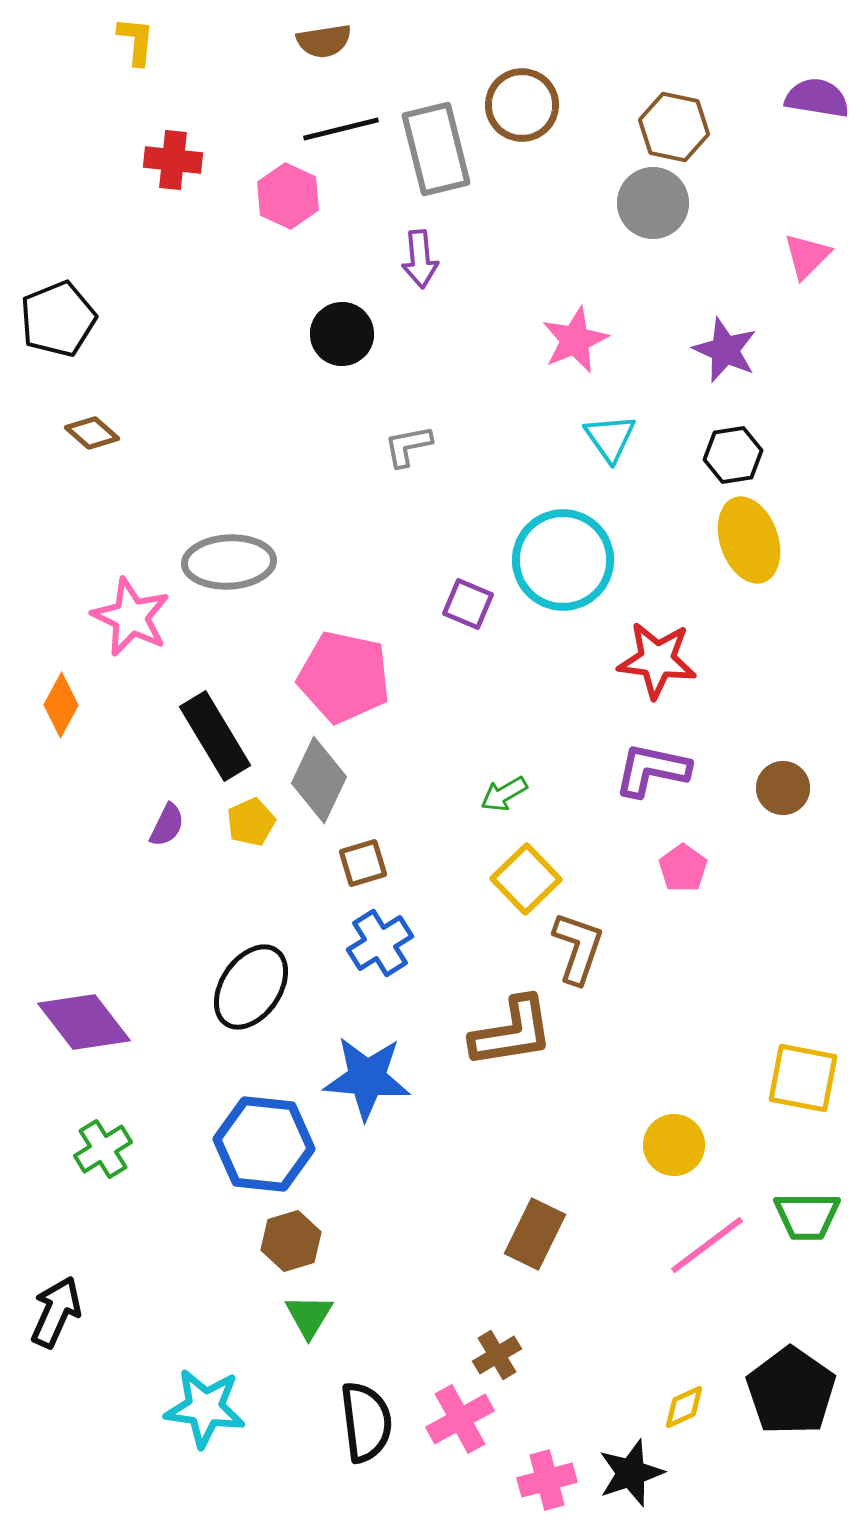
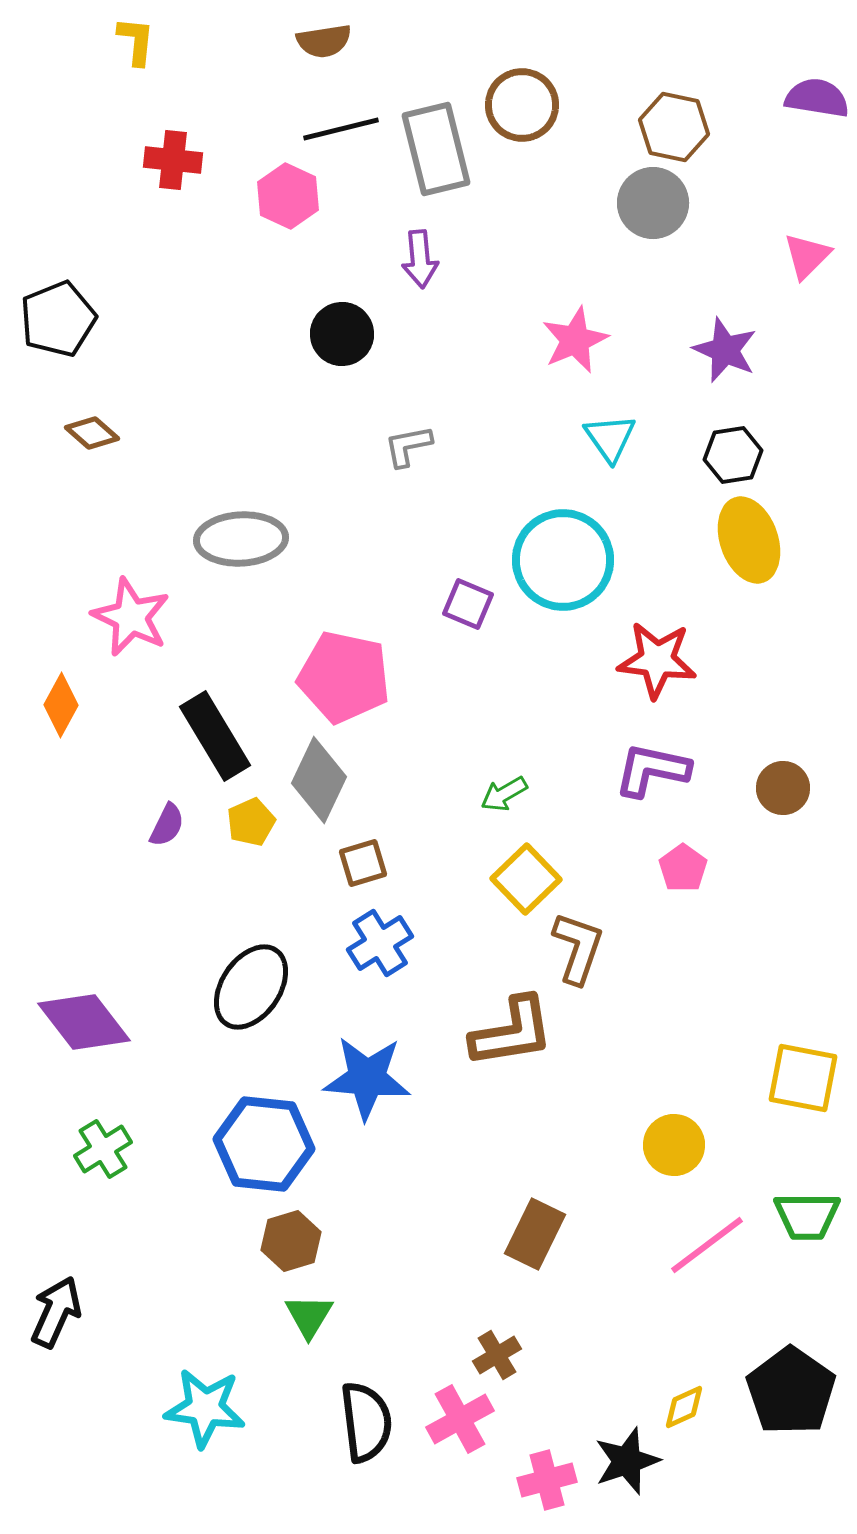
gray ellipse at (229, 562): moved 12 px right, 23 px up
black star at (631, 1473): moved 4 px left, 12 px up
